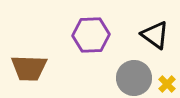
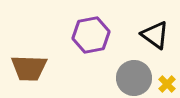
purple hexagon: rotated 9 degrees counterclockwise
